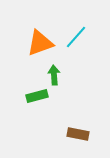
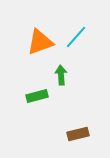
orange triangle: moved 1 px up
green arrow: moved 7 px right
brown rectangle: rotated 25 degrees counterclockwise
